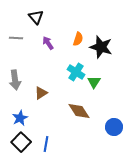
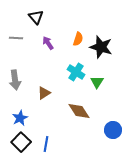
green triangle: moved 3 px right
brown triangle: moved 3 px right
blue circle: moved 1 px left, 3 px down
